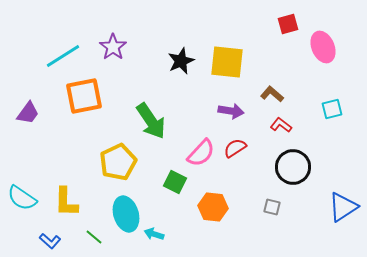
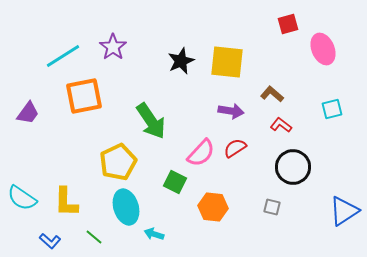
pink ellipse: moved 2 px down
blue triangle: moved 1 px right, 4 px down
cyan ellipse: moved 7 px up
